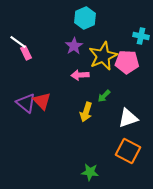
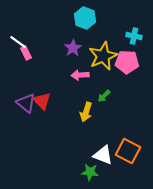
cyan hexagon: rotated 15 degrees counterclockwise
cyan cross: moved 7 px left
purple star: moved 1 px left, 2 px down
white triangle: moved 25 px left, 37 px down; rotated 40 degrees clockwise
